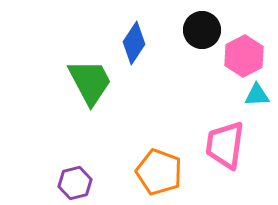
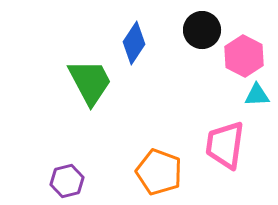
pink hexagon: rotated 6 degrees counterclockwise
purple hexagon: moved 8 px left, 2 px up
